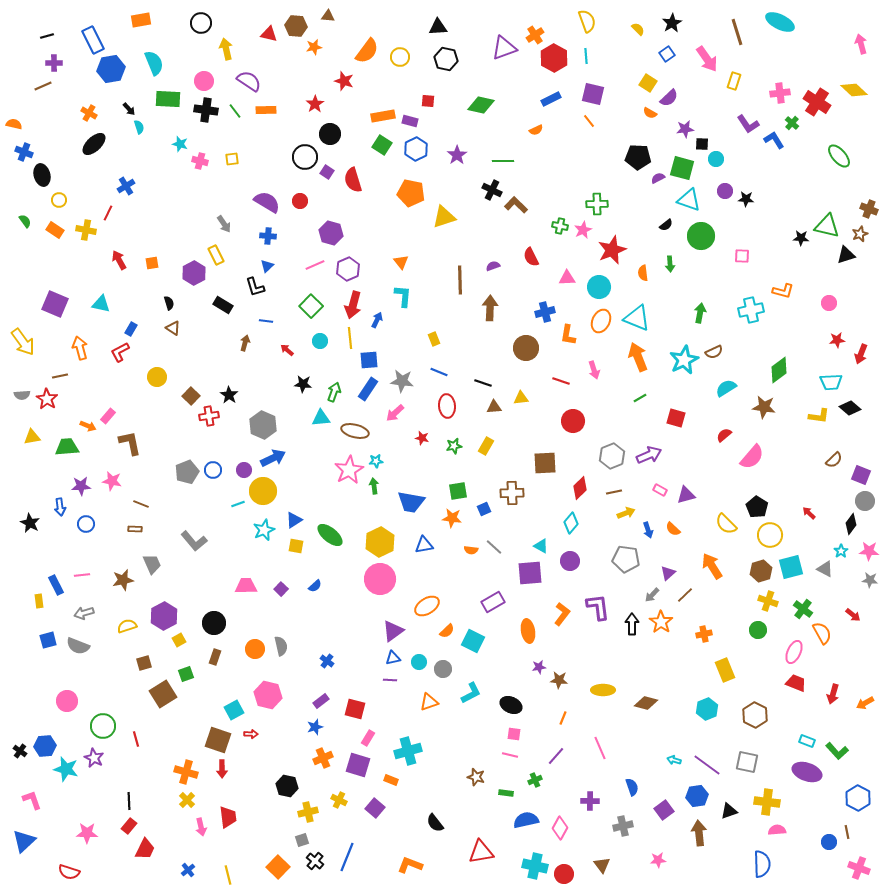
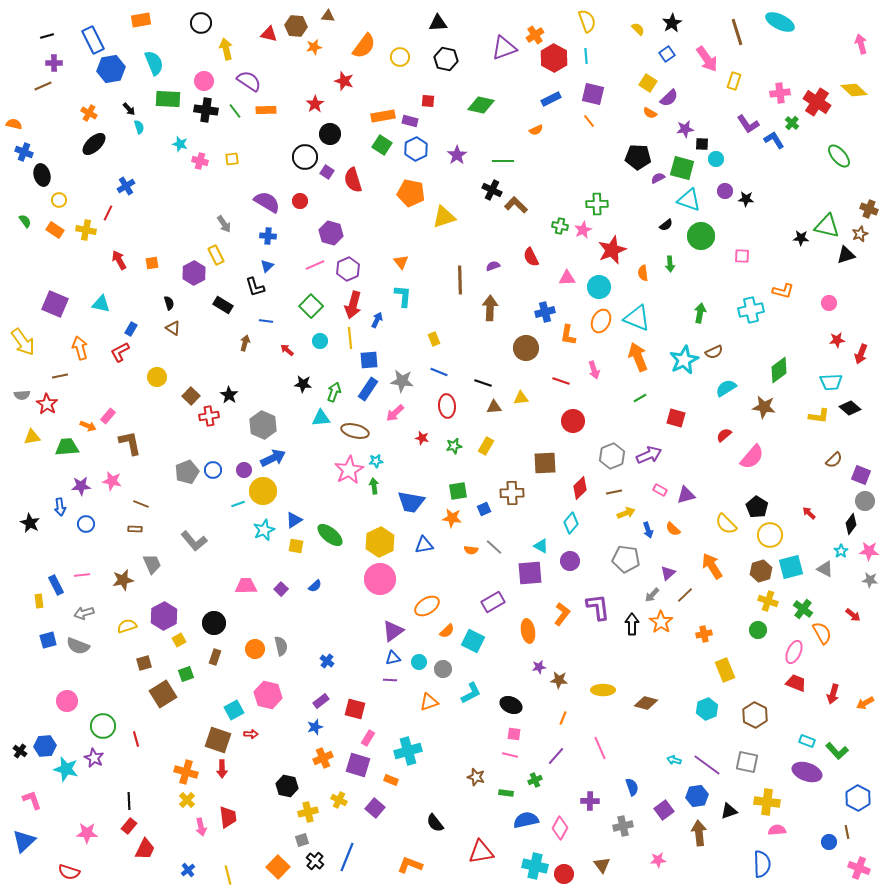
black triangle at (438, 27): moved 4 px up
orange semicircle at (367, 51): moved 3 px left, 5 px up
red star at (47, 399): moved 5 px down
